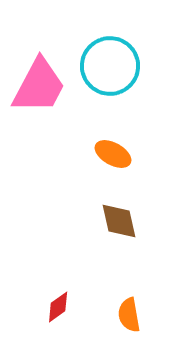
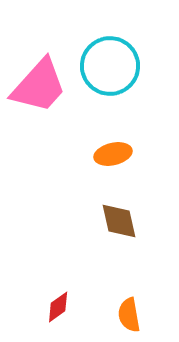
pink trapezoid: rotated 14 degrees clockwise
orange ellipse: rotated 42 degrees counterclockwise
